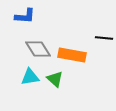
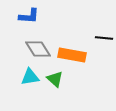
blue L-shape: moved 4 px right
